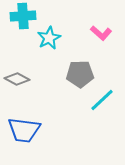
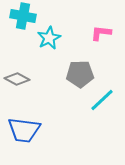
cyan cross: rotated 15 degrees clockwise
pink L-shape: rotated 145 degrees clockwise
